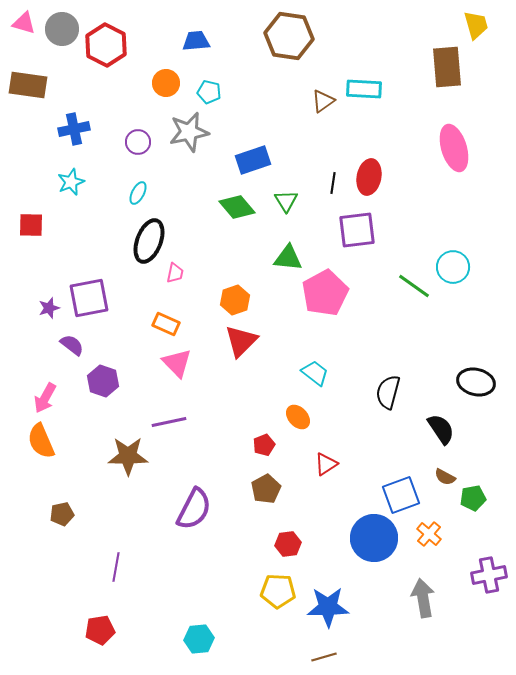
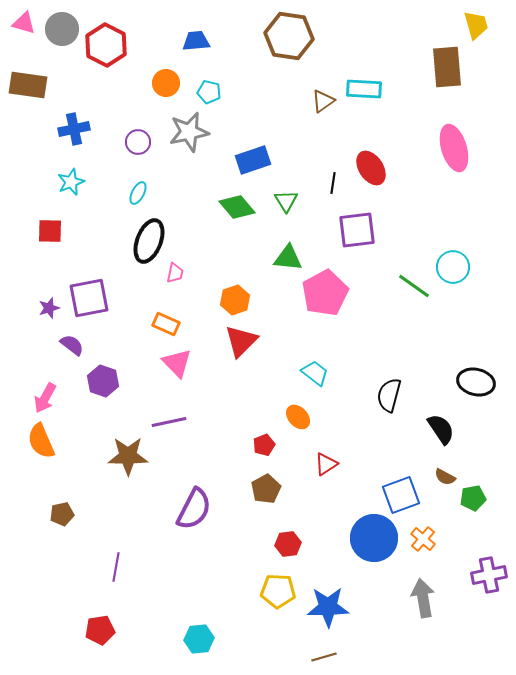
red ellipse at (369, 177): moved 2 px right, 9 px up; rotated 44 degrees counterclockwise
red square at (31, 225): moved 19 px right, 6 px down
black semicircle at (388, 392): moved 1 px right, 3 px down
orange cross at (429, 534): moved 6 px left, 5 px down
